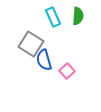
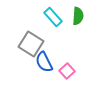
cyan rectangle: rotated 18 degrees counterclockwise
blue semicircle: moved 2 px down; rotated 10 degrees counterclockwise
